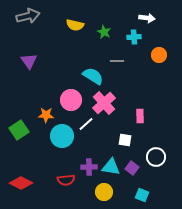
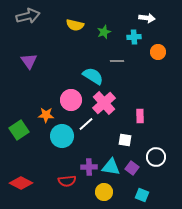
green star: rotated 24 degrees clockwise
orange circle: moved 1 px left, 3 px up
red semicircle: moved 1 px right, 1 px down
